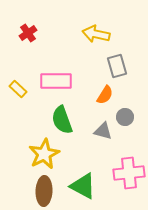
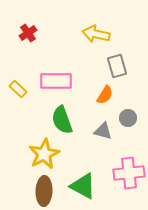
gray circle: moved 3 px right, 1 px down
